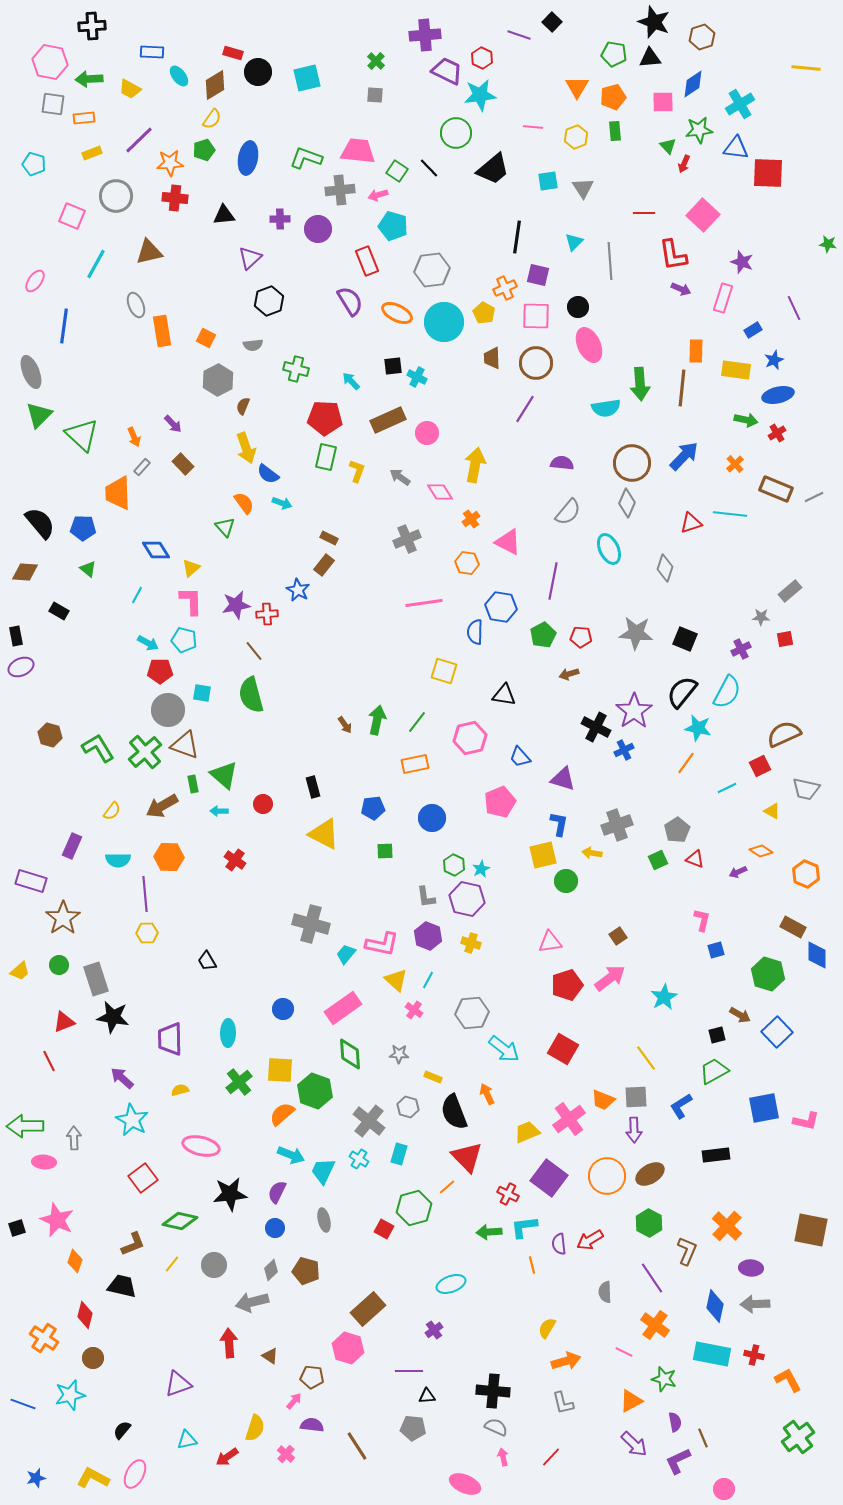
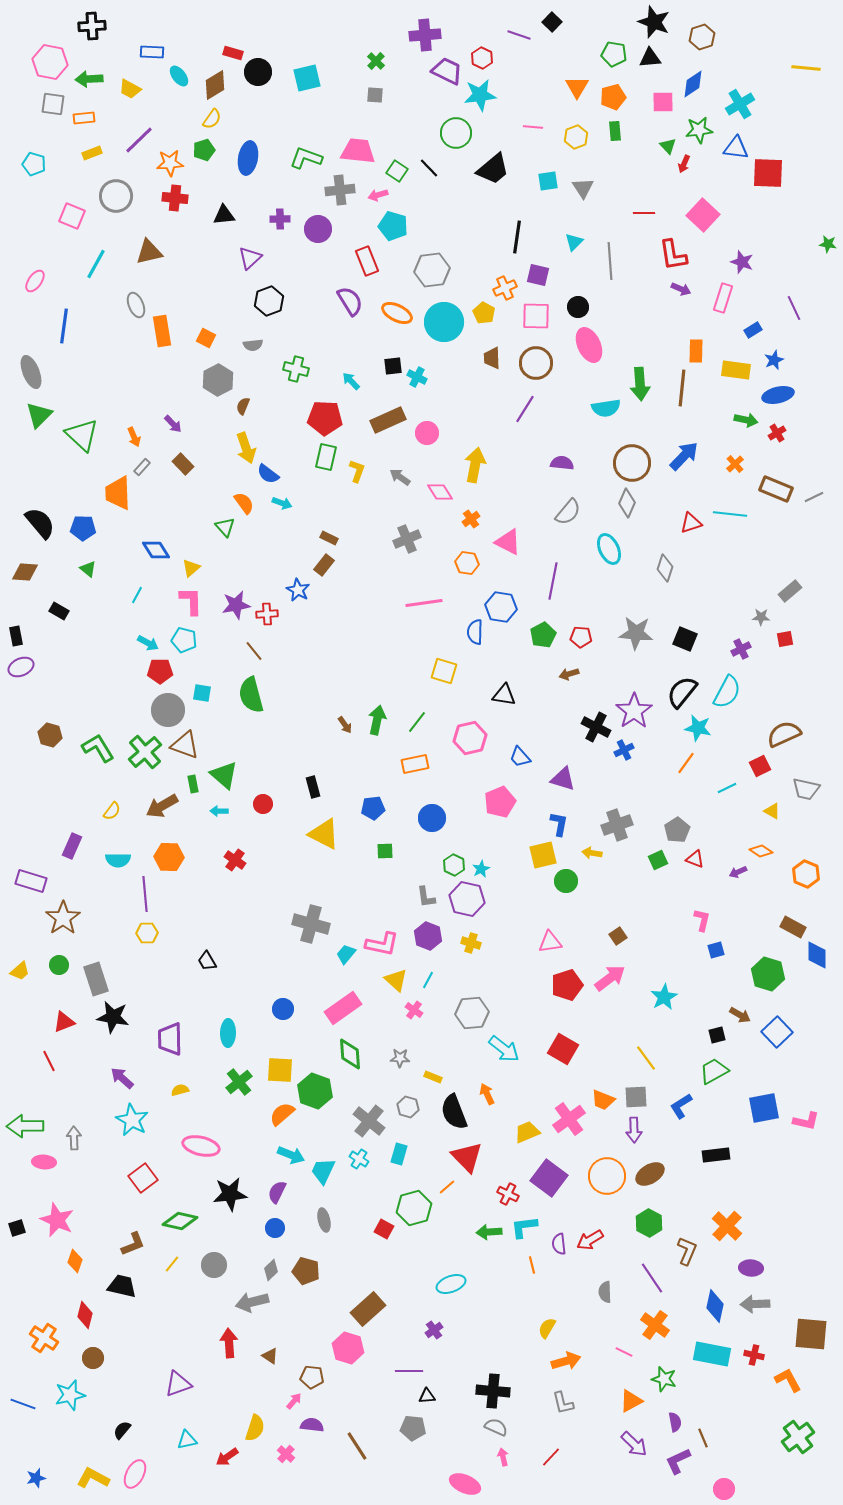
gray star at (399, 1054): moved 1 px right, 4 px down
brown square at (811, 1230): moved 104 px down; rotated 6 degrees counterclockwise
